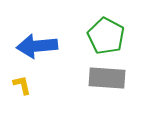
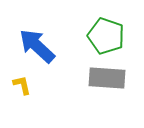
green pentagon: rotated 9 degrees counterclockwise
blue arrow: rotated 48 degrees clockwise
